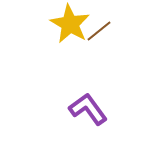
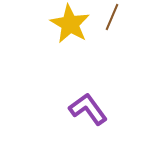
brown line: moved 13 px right, 14 px up; rotated 28 degrees counterclockwise
